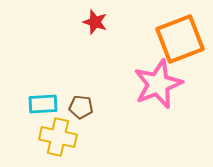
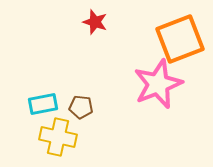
cyan rectangle: rotated 8 degrees counterclockwise
